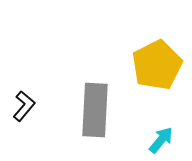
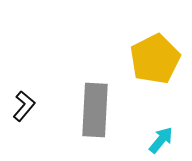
yellow pentagon: moved 2 px left, 6 px up
